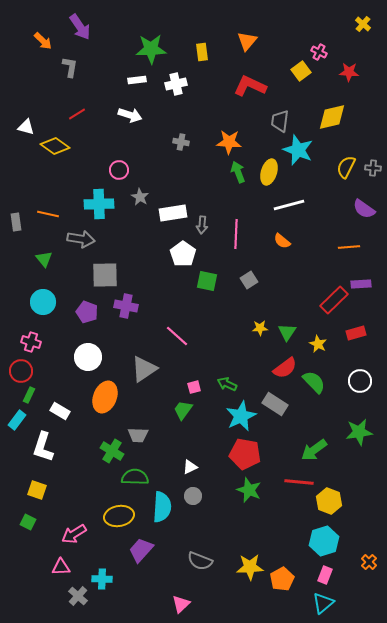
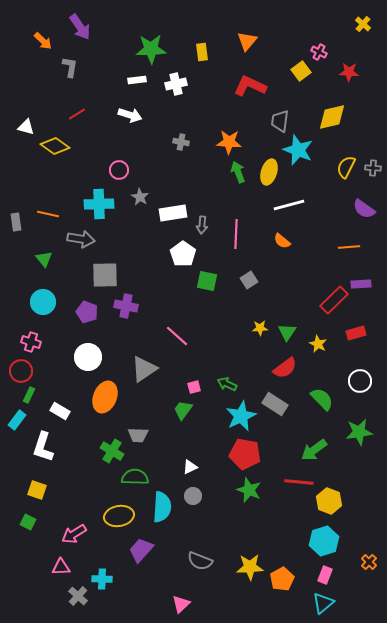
green semicircle at (314, 382): moved 8 px right, 17 px down
